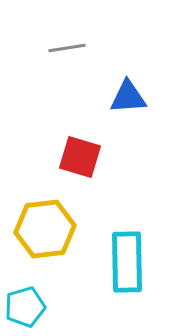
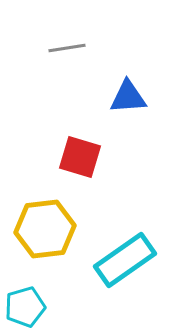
cyan rectangle: moved 2 px left, 2 px up; rotated 56 degrees clockwise
